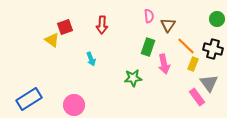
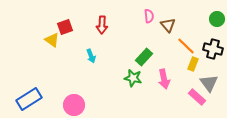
brown triangle: rotated 14 degrees counterclockwise
green rectangle: moved 4 px left, 10 px down; rotated 24 degrees clockwise
cyan arrow: moved 3 px up
pink arrow: moved 15 px down
green star: rotated 18 degrees clockwise
pink rectangle: rotated 12 degrees counterclockwise
